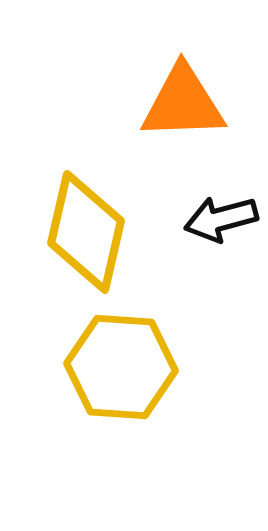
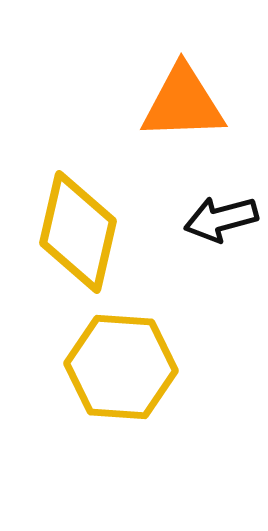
yellow diamond: moved 8 px left
